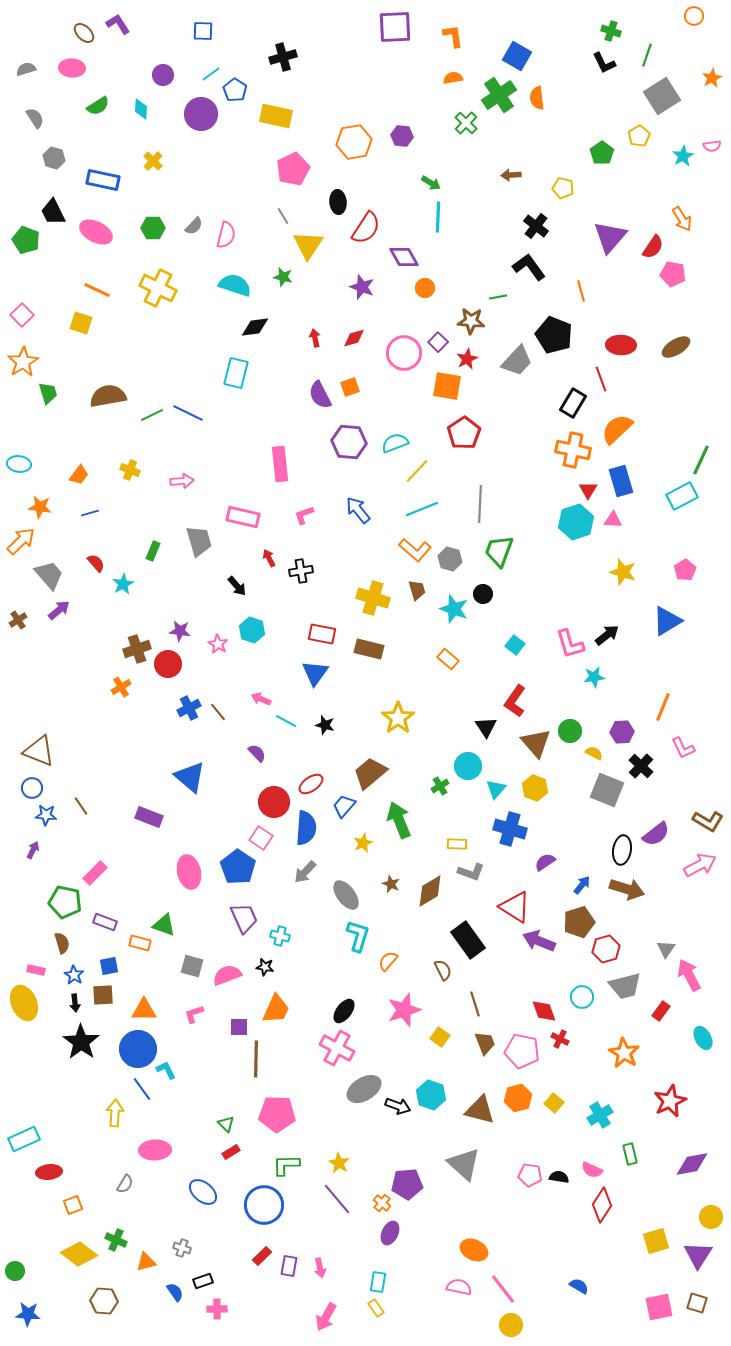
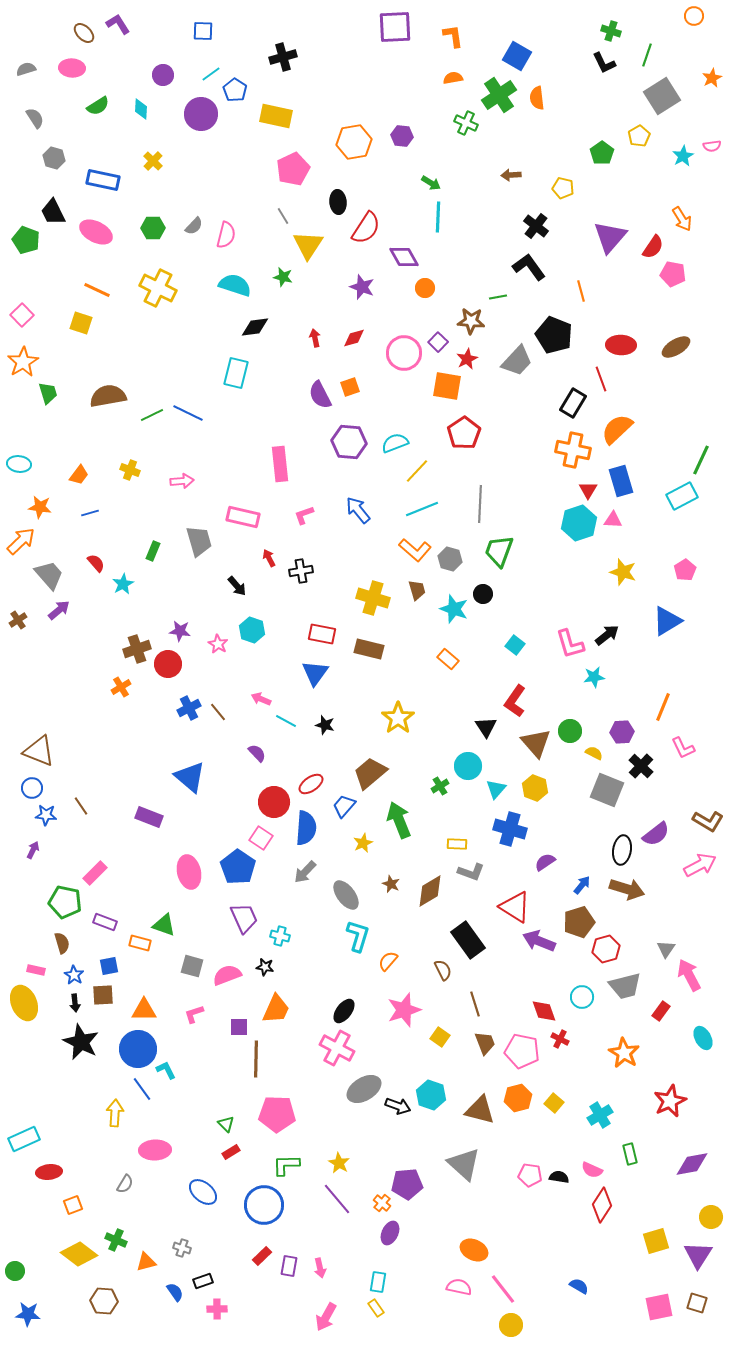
green cross at (466, 123): rotated 20 degrees counterclockwise
cyan hexagon at (576, 522): moved 3 px right, 1 px down
black star at (81, 1042): rotated 9 degrees counterclockwise
